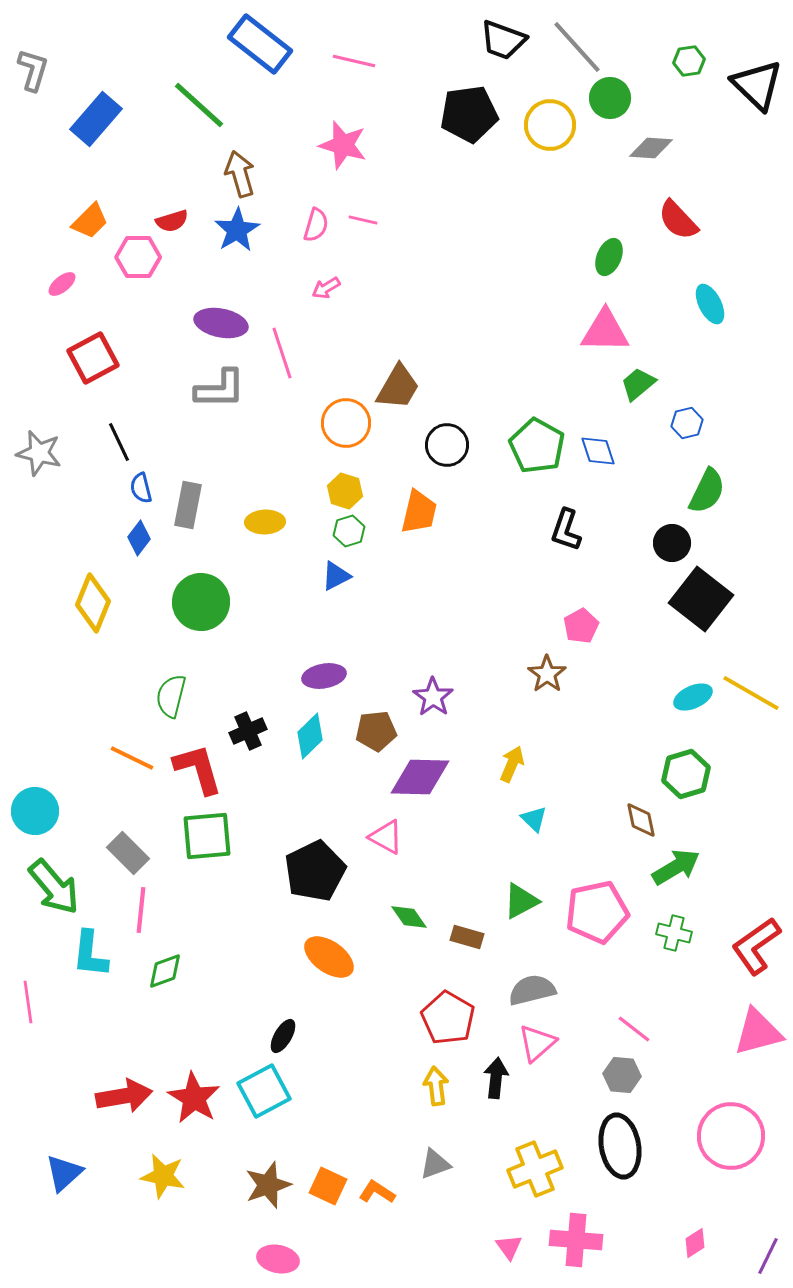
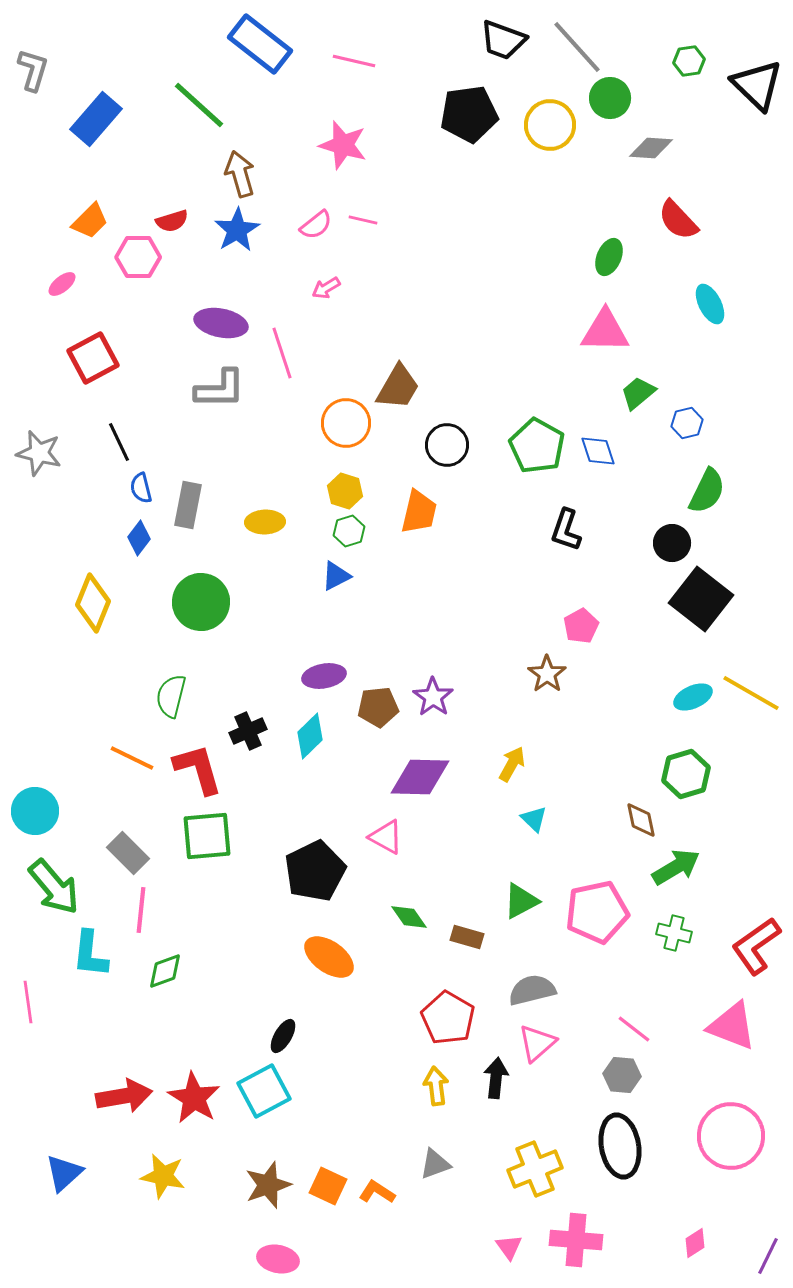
pink semicircle at (316, 225): rotated 36 degrees clockwise
green trapezoid at (638, 384): moved 9 px down
brown pentagon at (376, 731): moved 2 px right, 24 px up
yellow arrow at (512, 764): rotated 6 degrees clockwise
pink triangle at (758, 1032): moved 26 px left, 6 px up; rotated 36 degrees clockwise
